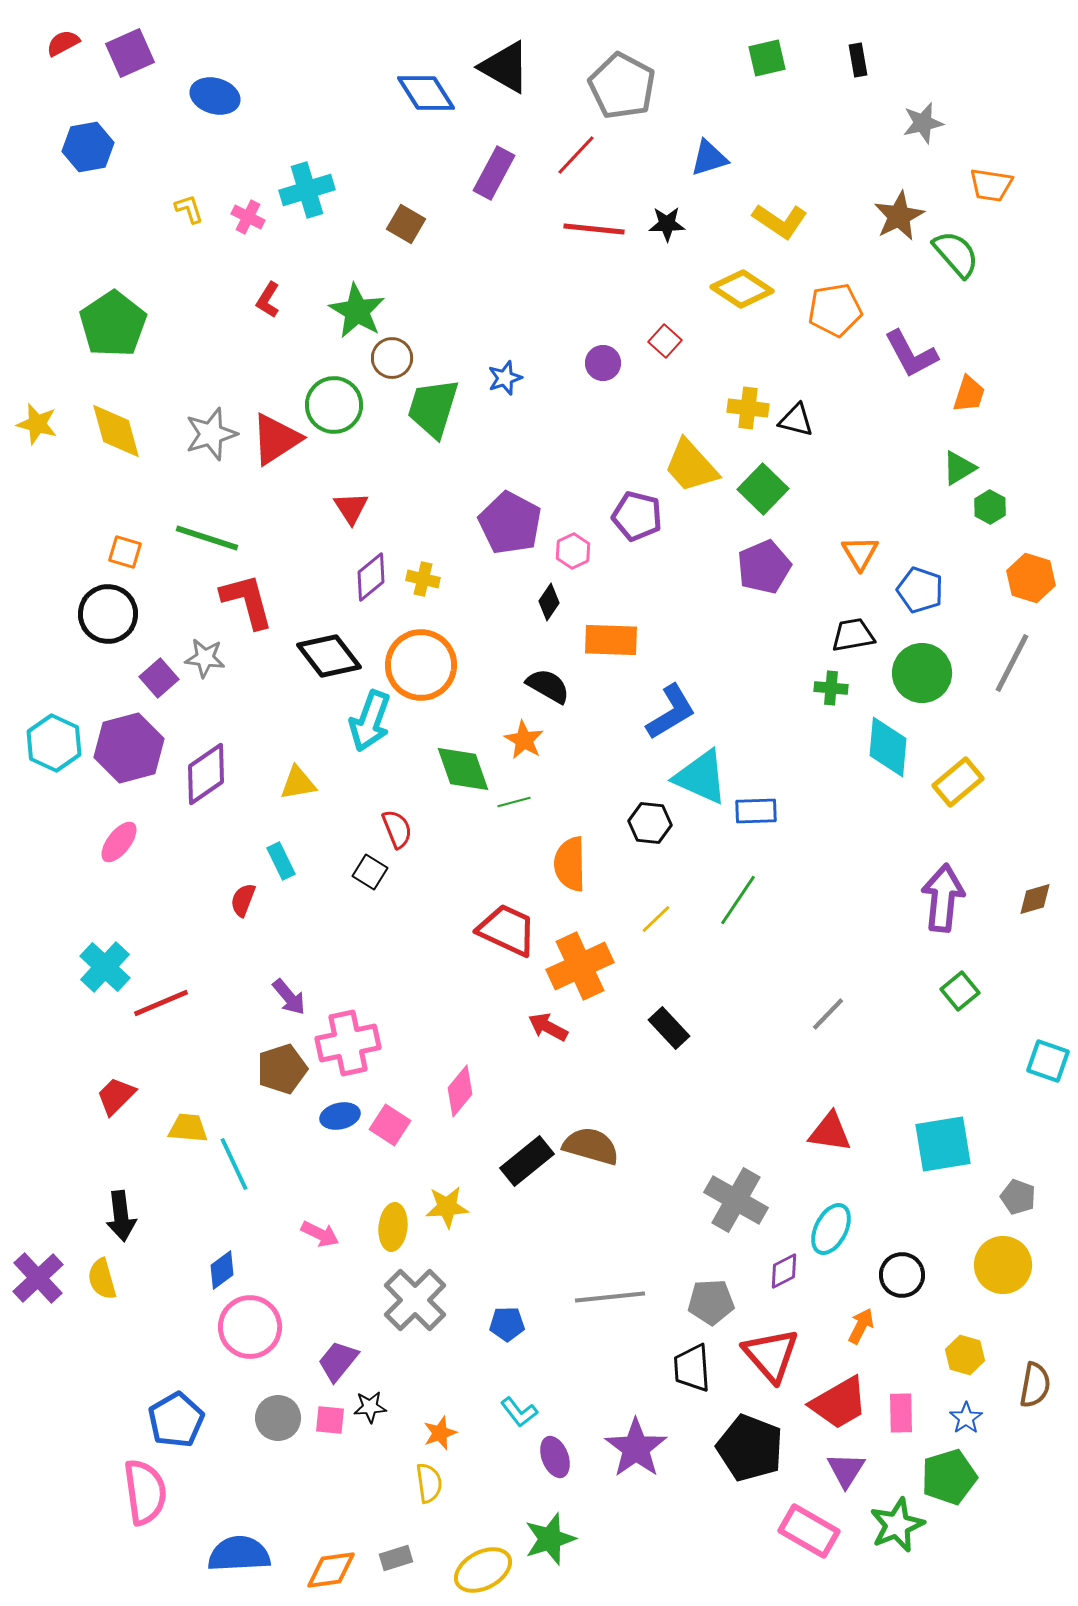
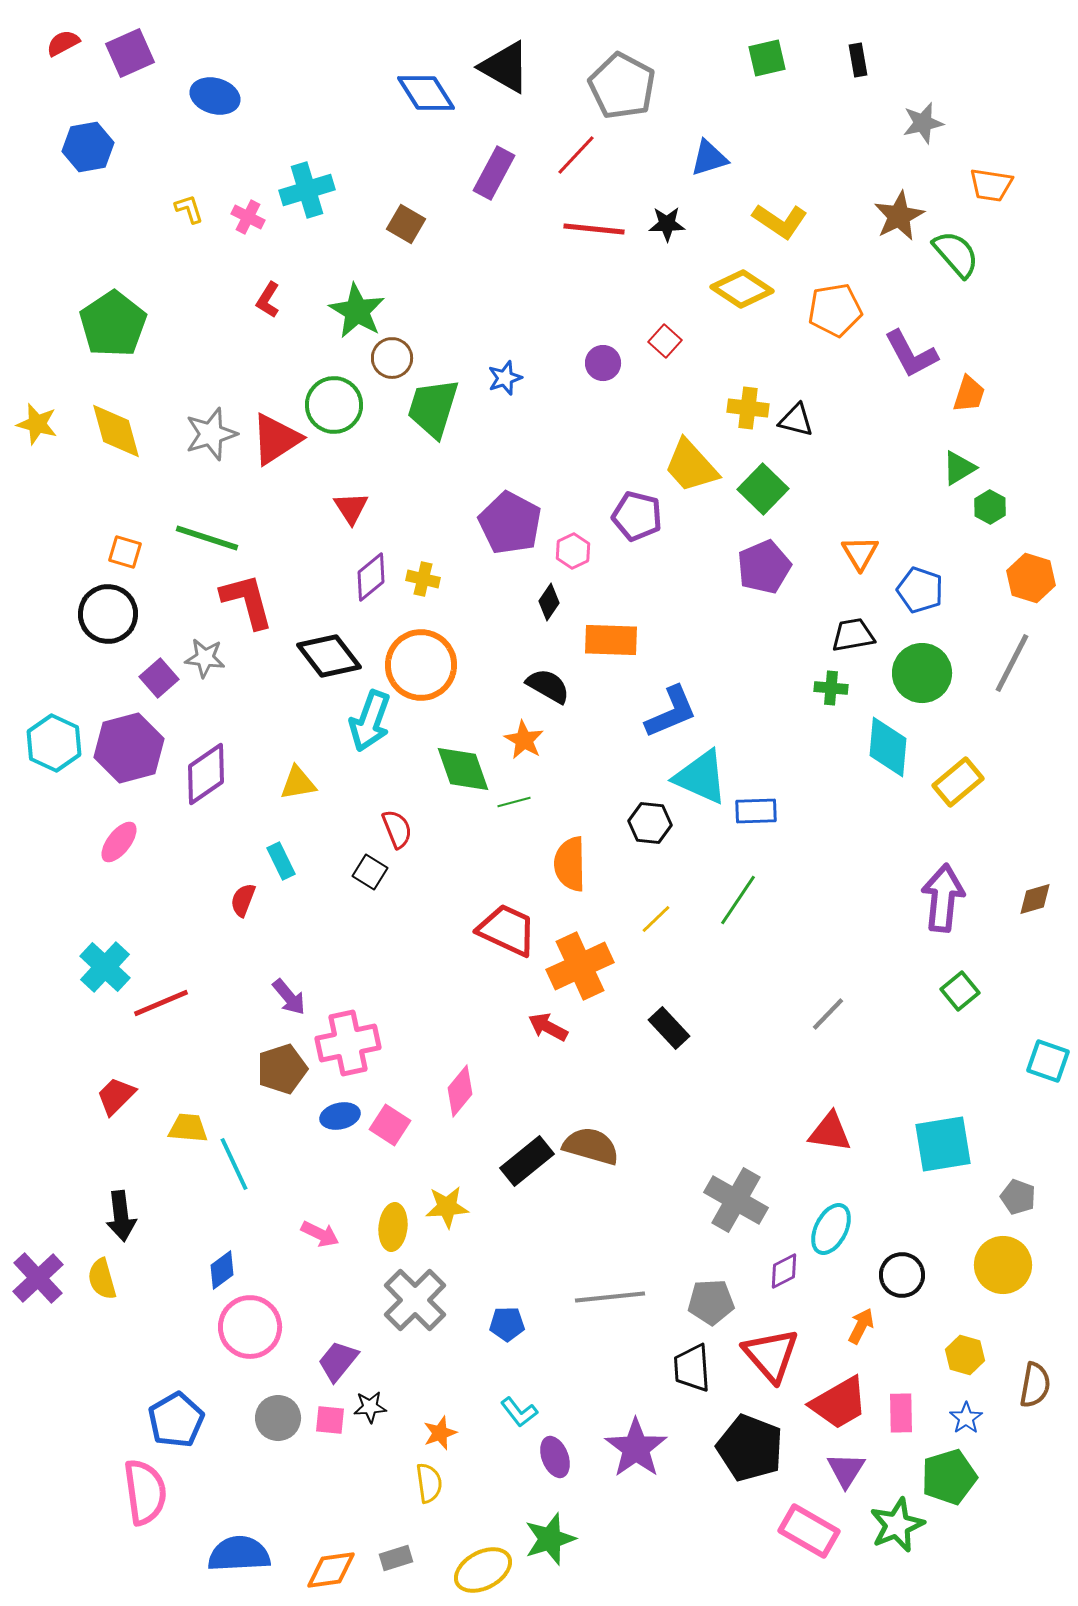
blue L-shape at (671, 712): rotated 8 degrees clockwise
